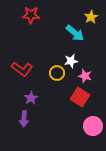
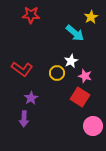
white star: rotated 16 degrees counterclockwise
